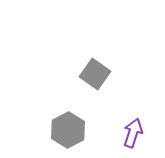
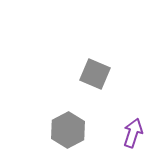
gray square: rotated 12 degrees counterclockwise
